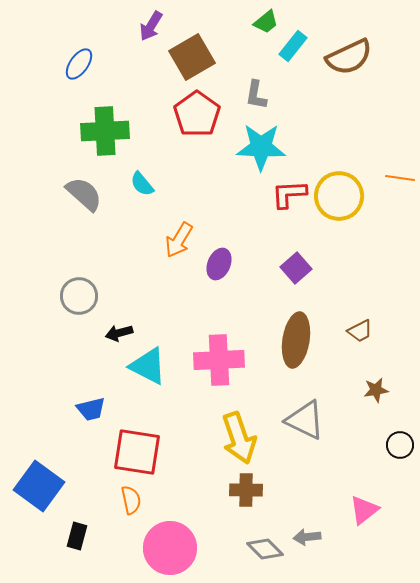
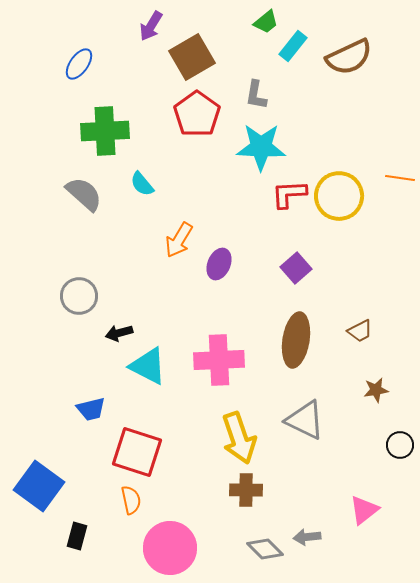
red square: rotated 9 degrees clockwise
